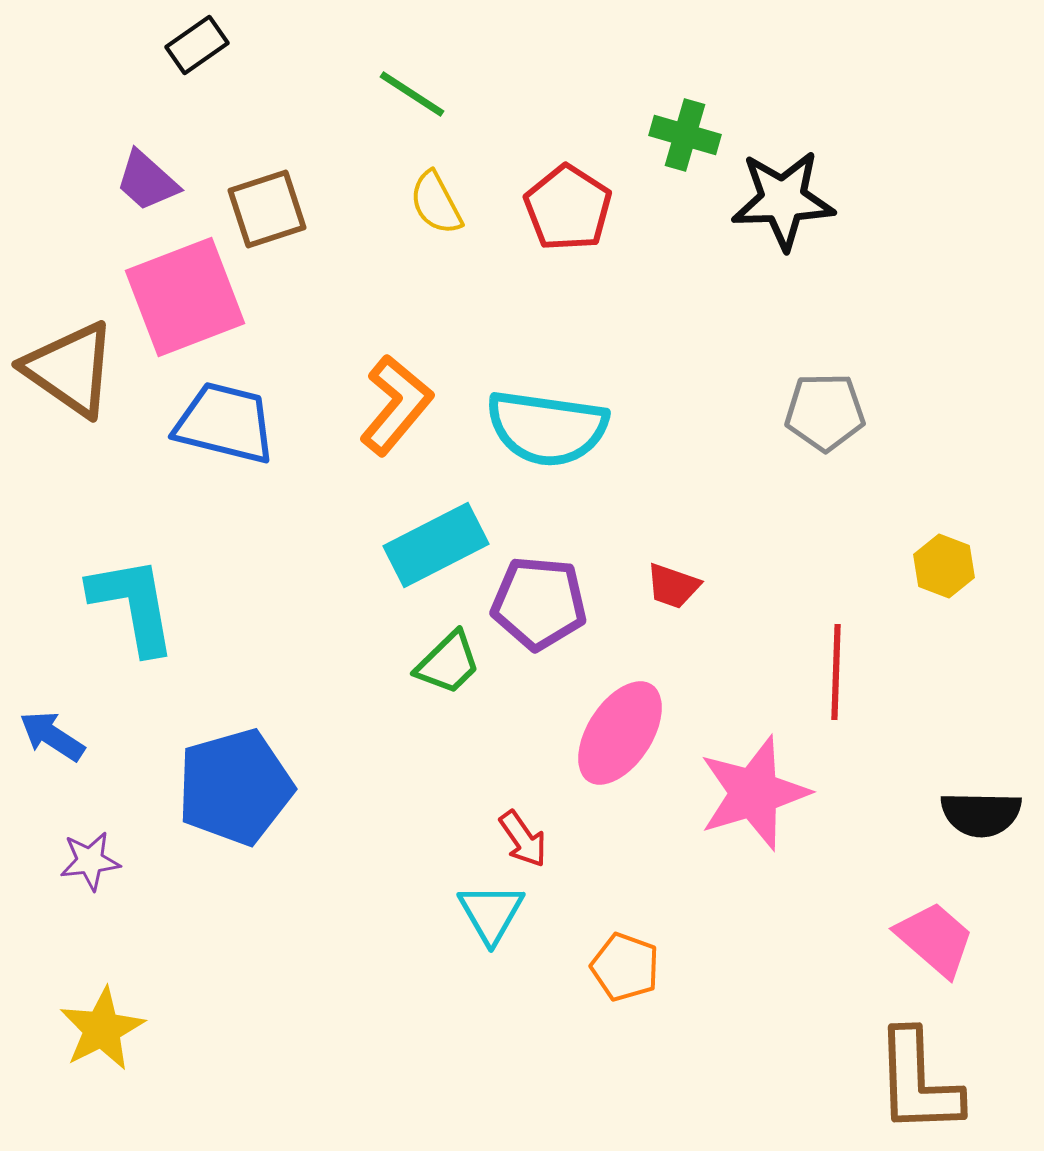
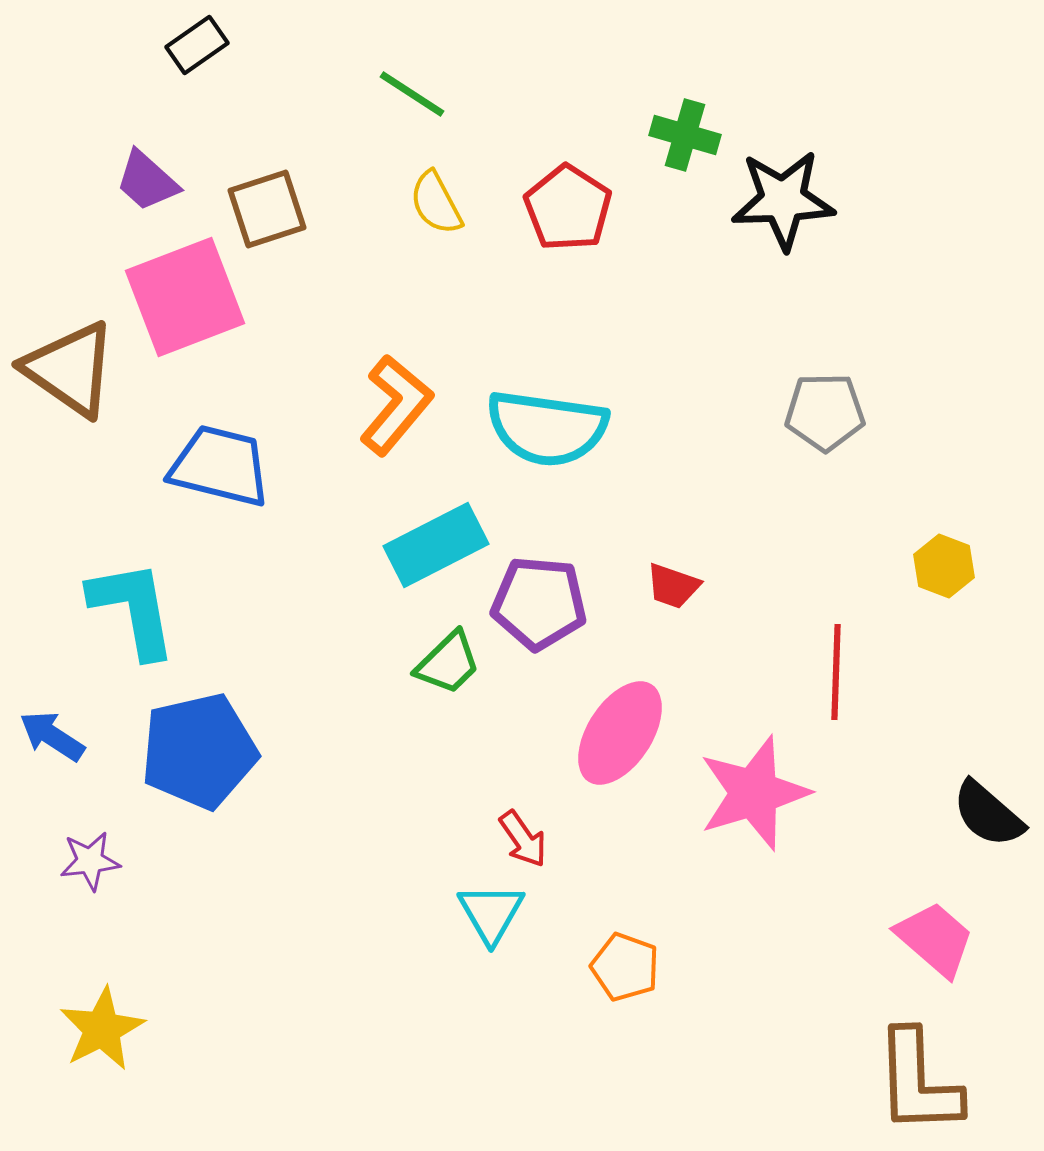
blue trapezoid: moved 5 px left, 43 px down
cyan L-shape: moved 4 px down
blue pentagon: moved 36 px left, 36 px up; rotated 3 degrees clockwise
black semicircle: moved 7 px right; rotated 40 degrees clockwise
